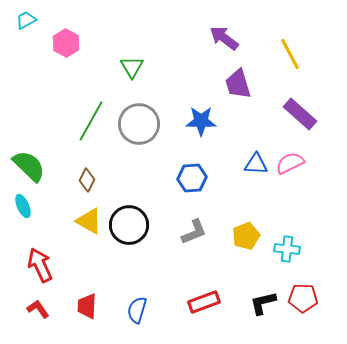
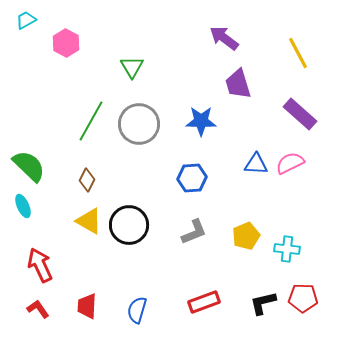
yellow line: moved 8 px right, 1 px up
